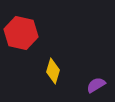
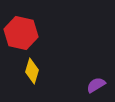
yellow diamond: moved 21 px left
